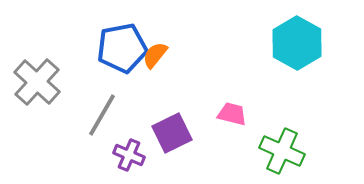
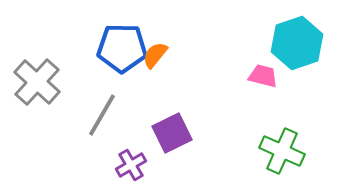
cyan hexagon: rotated 12 degrees clockwise
blue pentagon: rotated 12 degrees clockwise
pink trapezoid: moved 31 px right, 38 px up
purple cross: moved 2 px right, 10 px down; rotated 36 degrees clockwise
